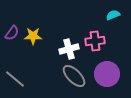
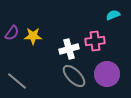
gray line: moved 2 px right, 2 px down
